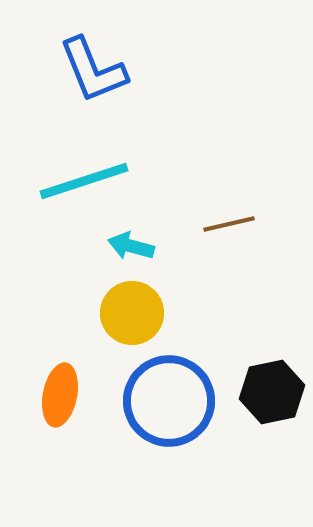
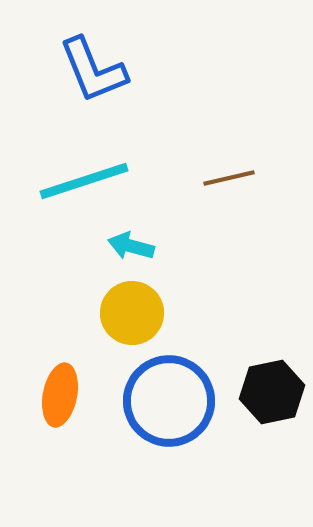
brown line: moved 46 px up
